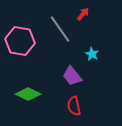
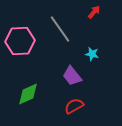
red arrow: moved 11 px right, 2 px up
pink hexagon: rotated 12 degrees counterclockwise
cyan star: rotated 16 degrees counterclockwise
green diamond: rotated 50 degrees counterclockwise
red semicircle: rotated 72 degrees clockwise
